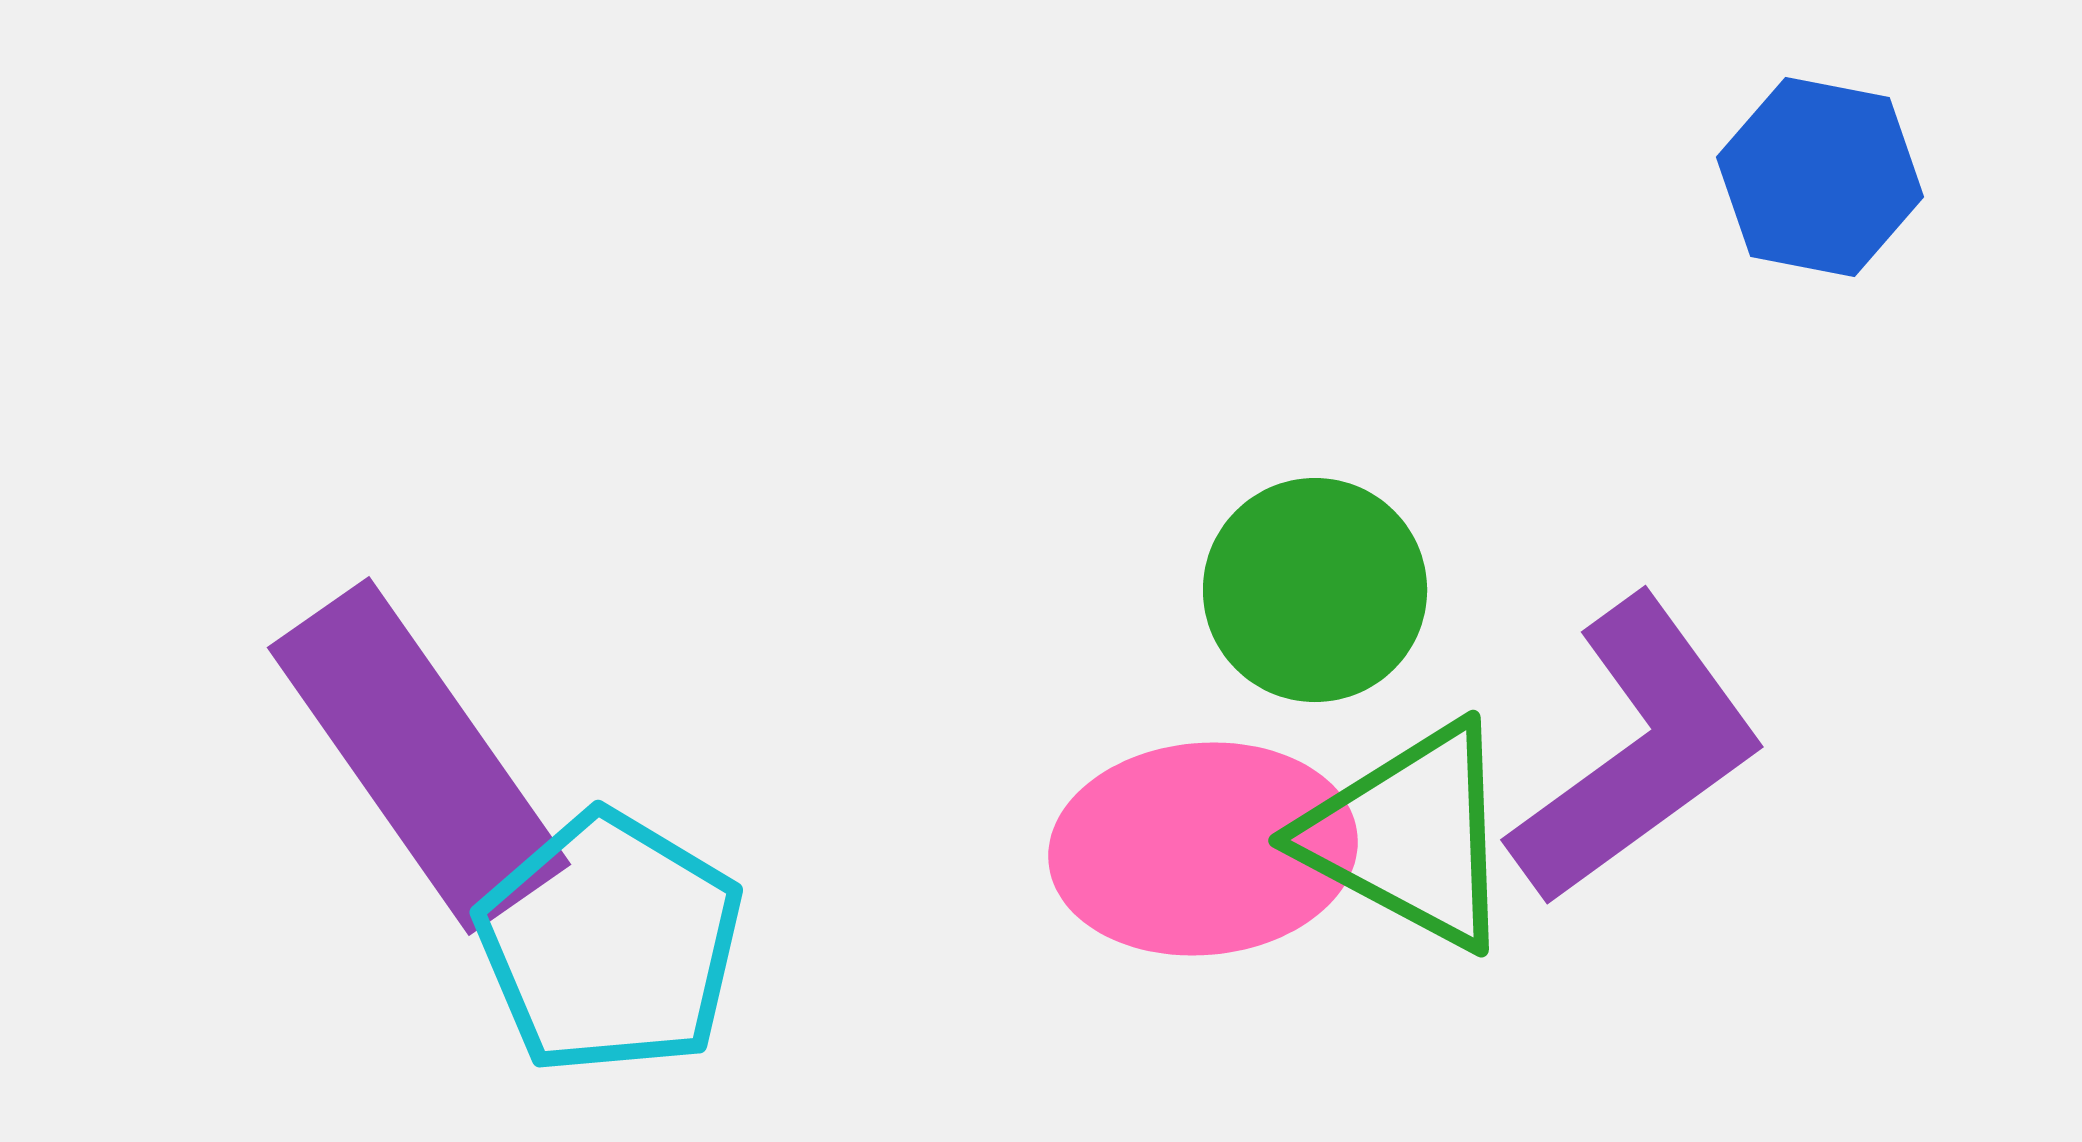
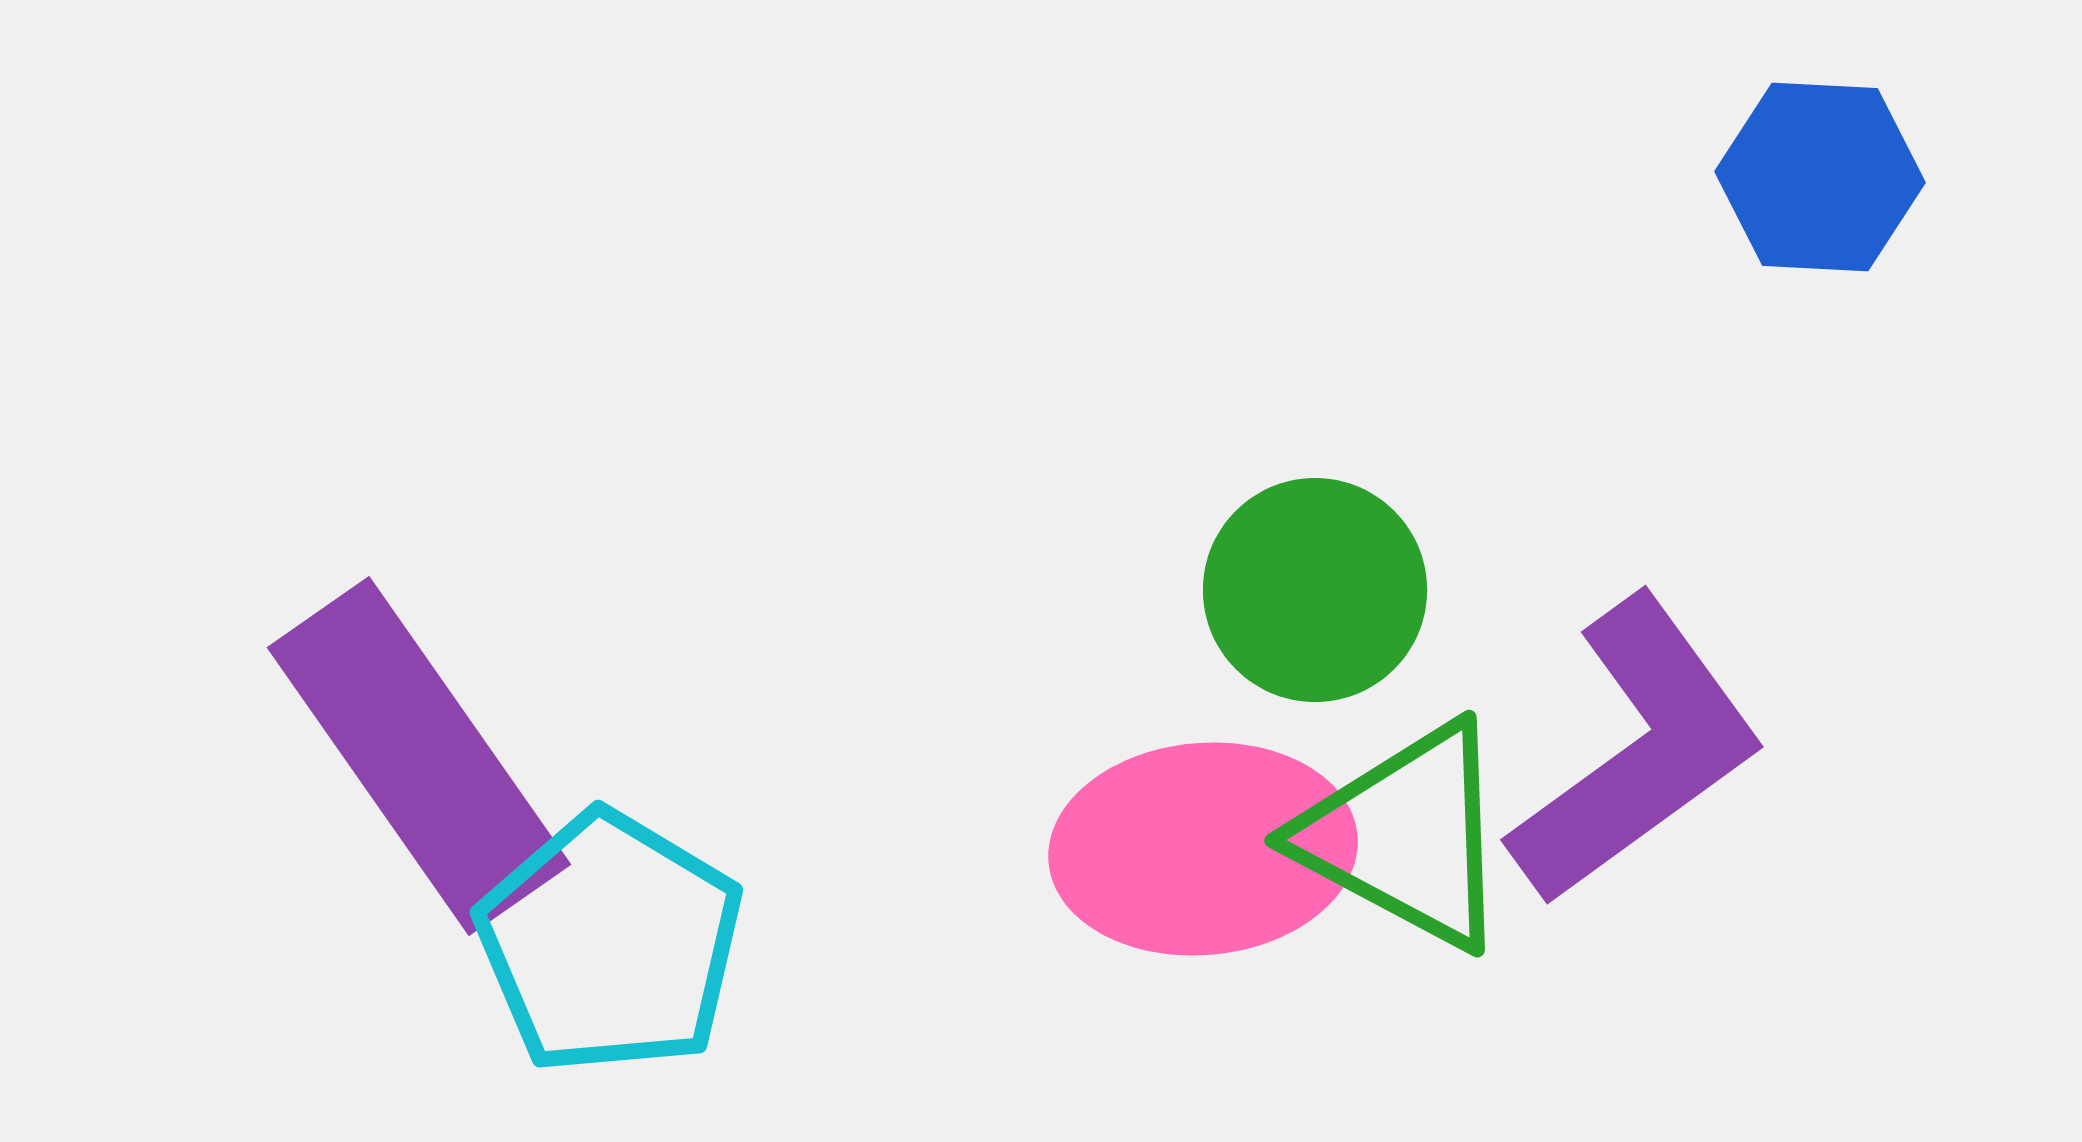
blue hexagon: rotated 8 degrees counterclockwise
green triangle: moved 4 px left
